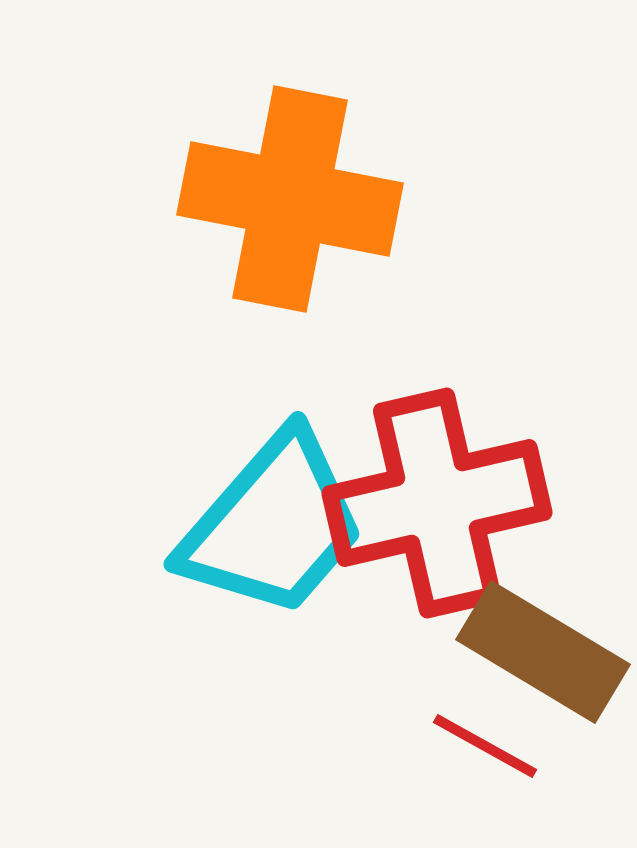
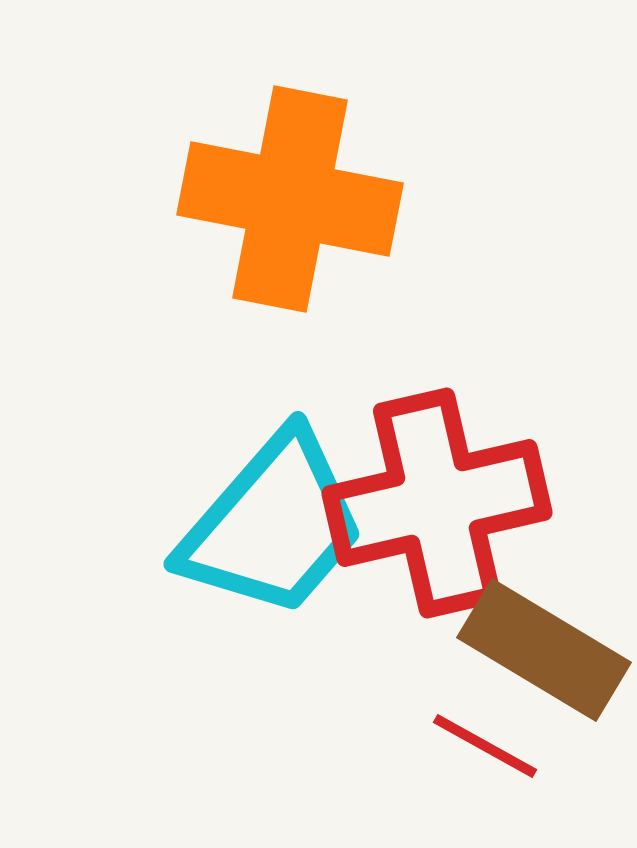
brown rectangle: moved 1 px right, 2 px up
